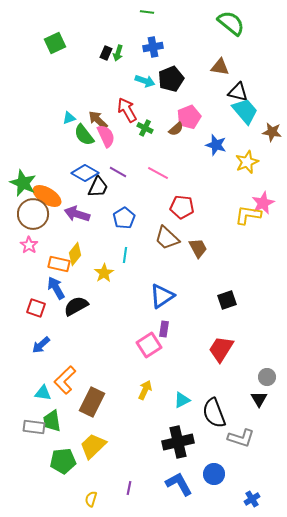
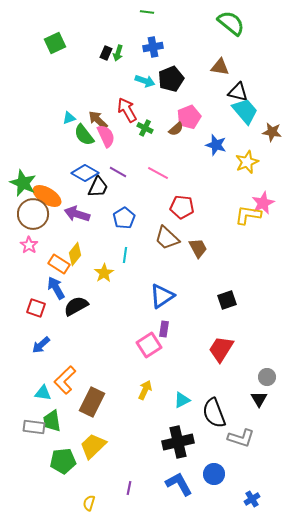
orange rectangle at (59, 264): rotated 20 degrees clockwise
yellow semicircle at (91, 499): moved 2 px left, 4 px down
